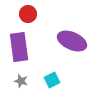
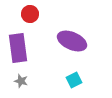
red circle: moved 2 px right
purple rectangle: moved 1 px left, 1 px down
cyan square: moved 22 px right
